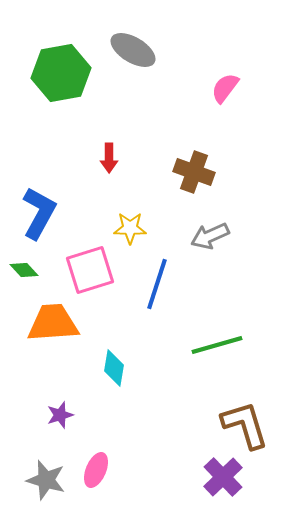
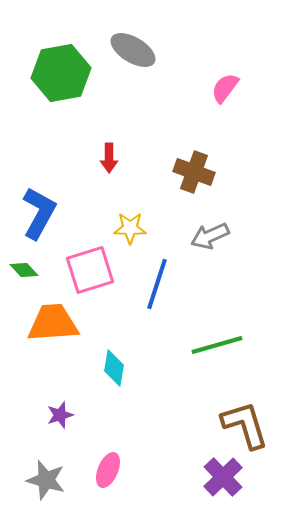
pink ellipse: moved 12 px right
